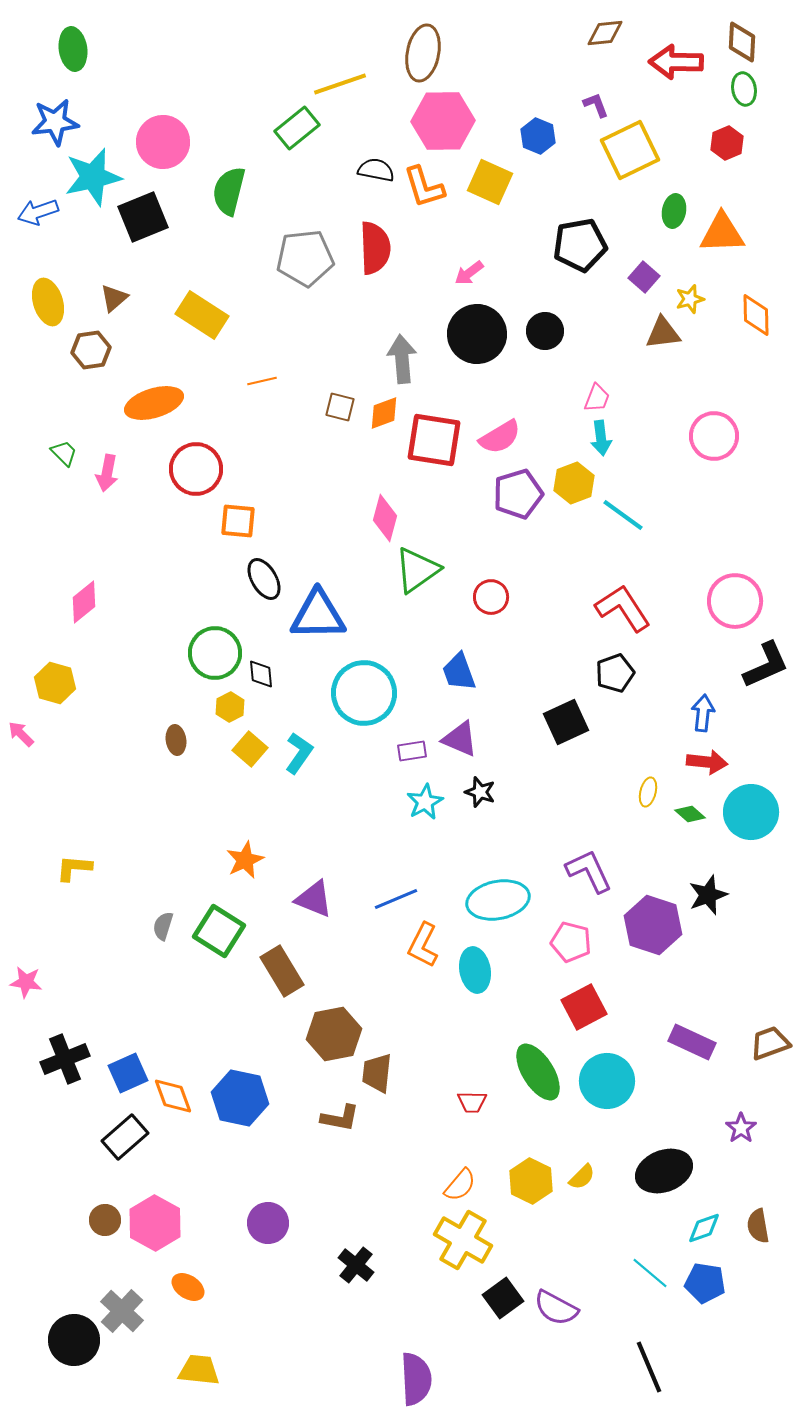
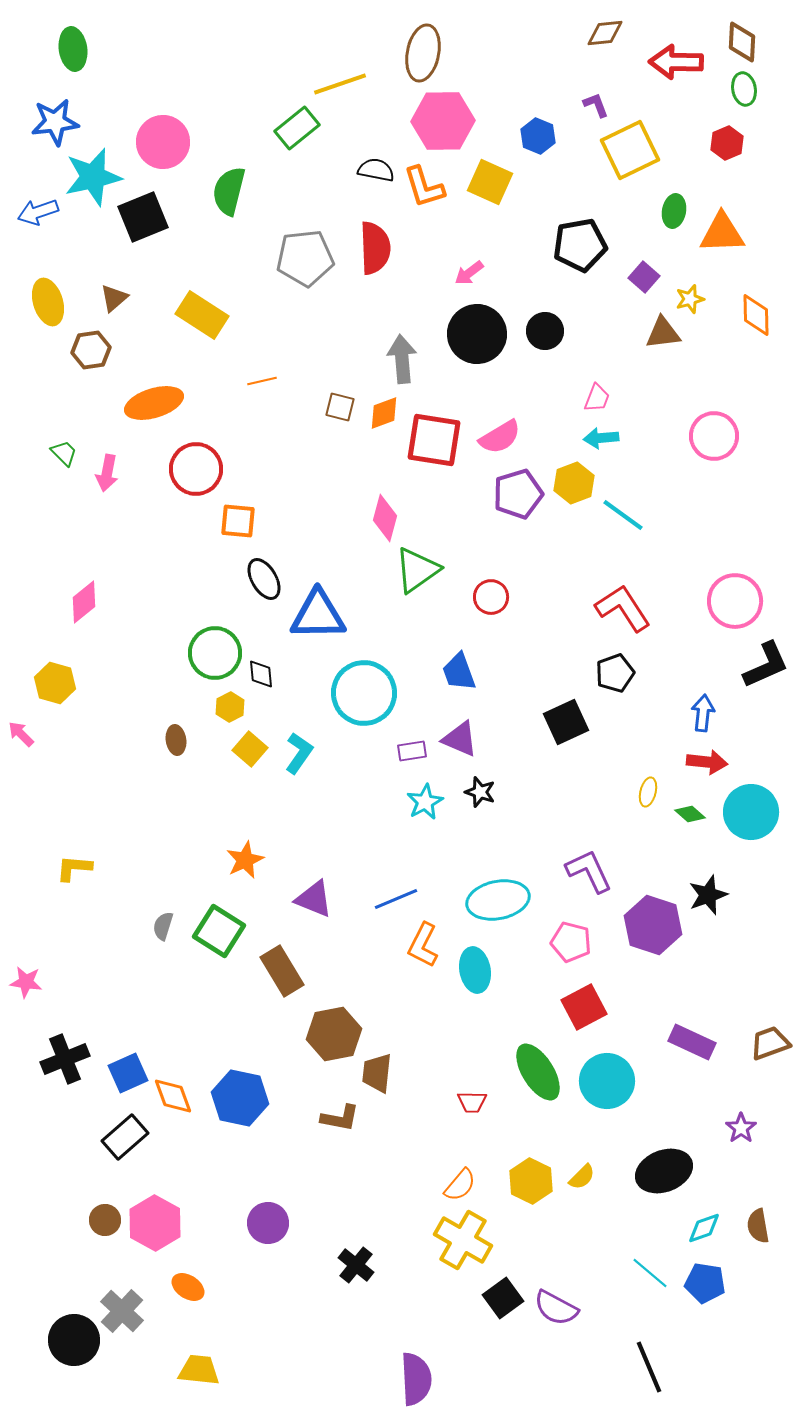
cyan arrow at (601, 438): rotated 92 degrees clockwise
